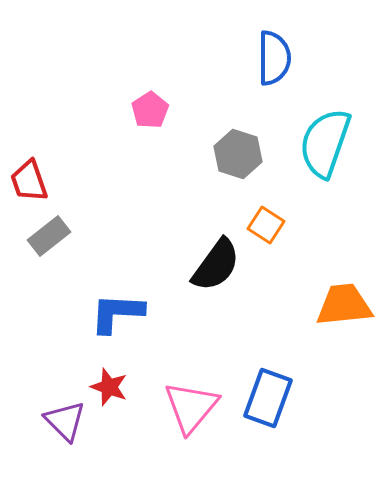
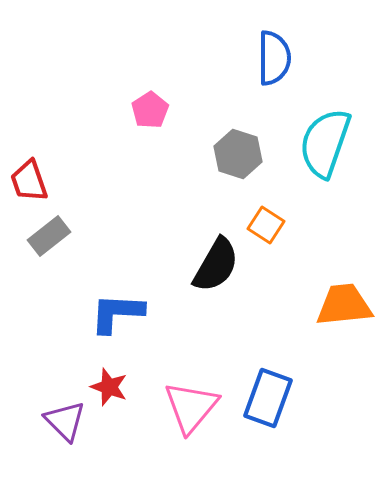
black semicircle: rotated 6 degrees counterclockwise
